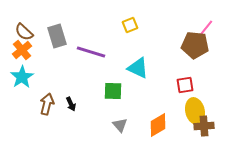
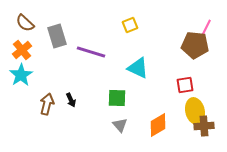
pink line: rotated 12 degrees counterclockwise
brown semicircle: moved 1 px right, 9 px up
cyan star: moved 1 px left, 2 px up
green square: moved 4 px right, 7 px down
black arrow: moved 4 px up
